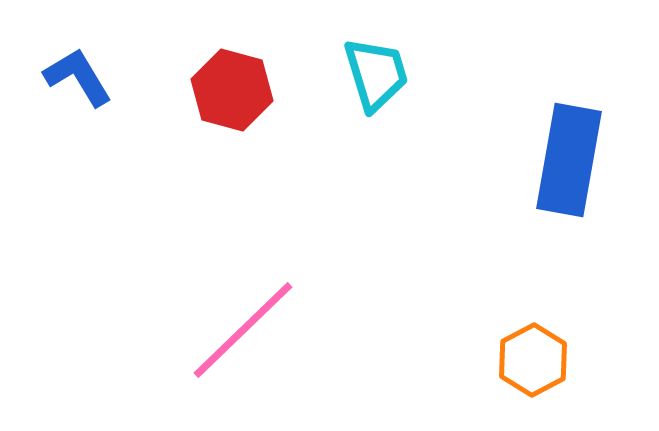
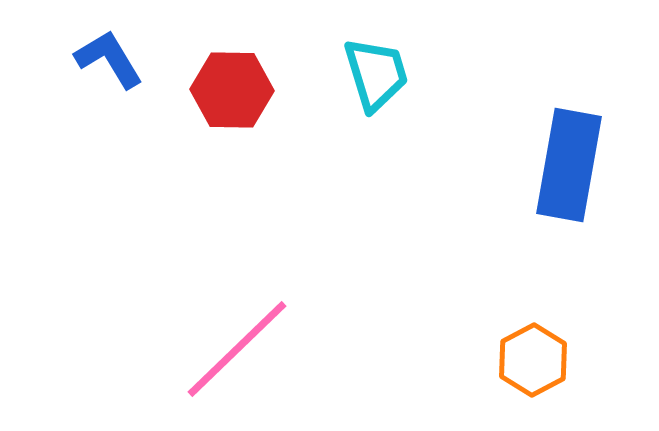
blue L-shape: moved 31 px right, 18 px up
red hexagon: rotated 14 degrees counterclockwise
blue rectangle: moved 5 px down
pink line: moved 6 px left, 19 px down
